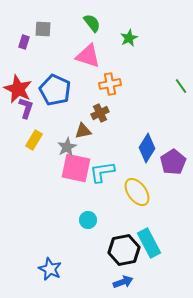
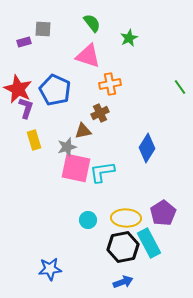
purple rectangle: rotated 56 degrees clockwise
green line: moved 1 px left, 1 px down
yellow rectangle: rotated 48 degrees counterclockwise
gray star: rotated 12 degrees clockwise
purple pentagon: moved 10 px left, 51 px down
yellow ellipse: moved 11 px left, 26 px down; rotated 52 degrees counterclockwise
black hexagon: moved 1 px left, 3 px up
blue star: rotated 30 degrees counterclockwise
